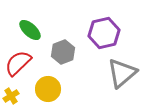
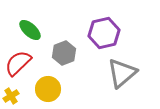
gray hexagon: moved 1 px right, 1 px down
